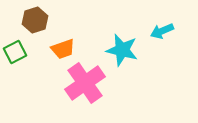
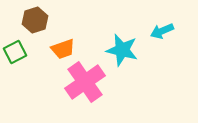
pink cross: moved 1 px up
